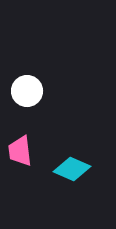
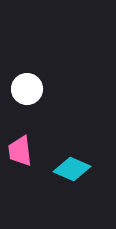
white circle: moved 2 px up
